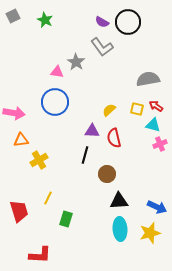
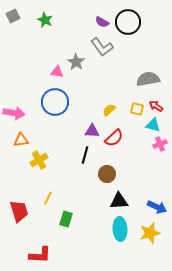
red semicircle: rotated 120 degrees counterclockwise
